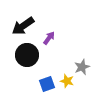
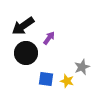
black circle: moved 1 px left, 2 px up
blue square: moved 1 px left, 5 px up; rotated 28 degrees clockwise
